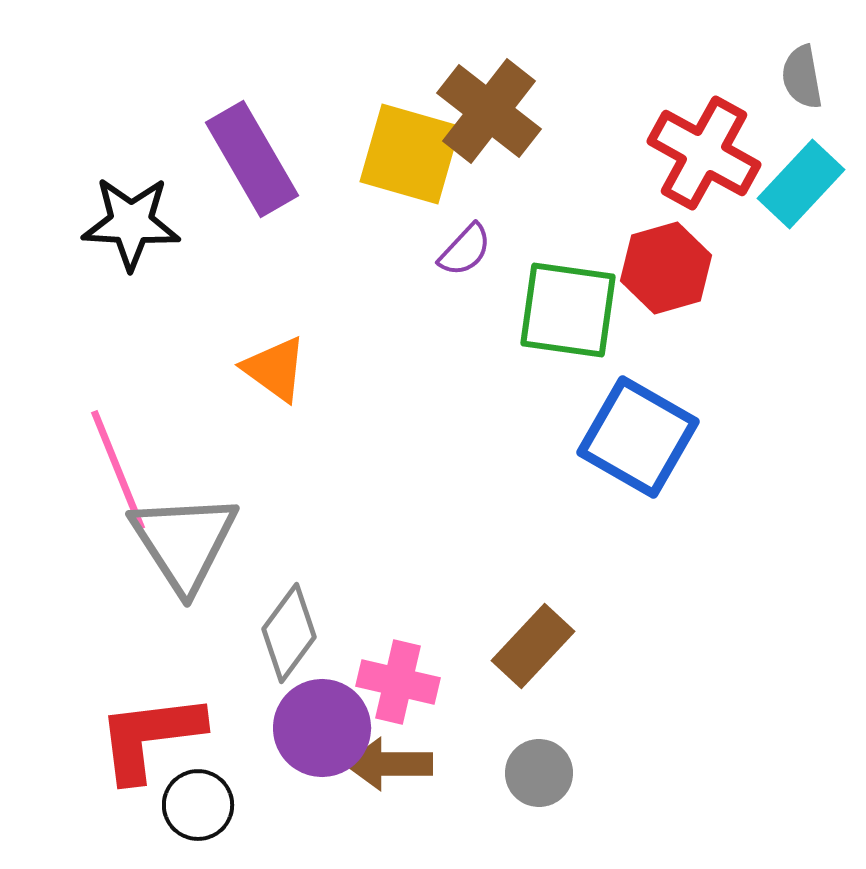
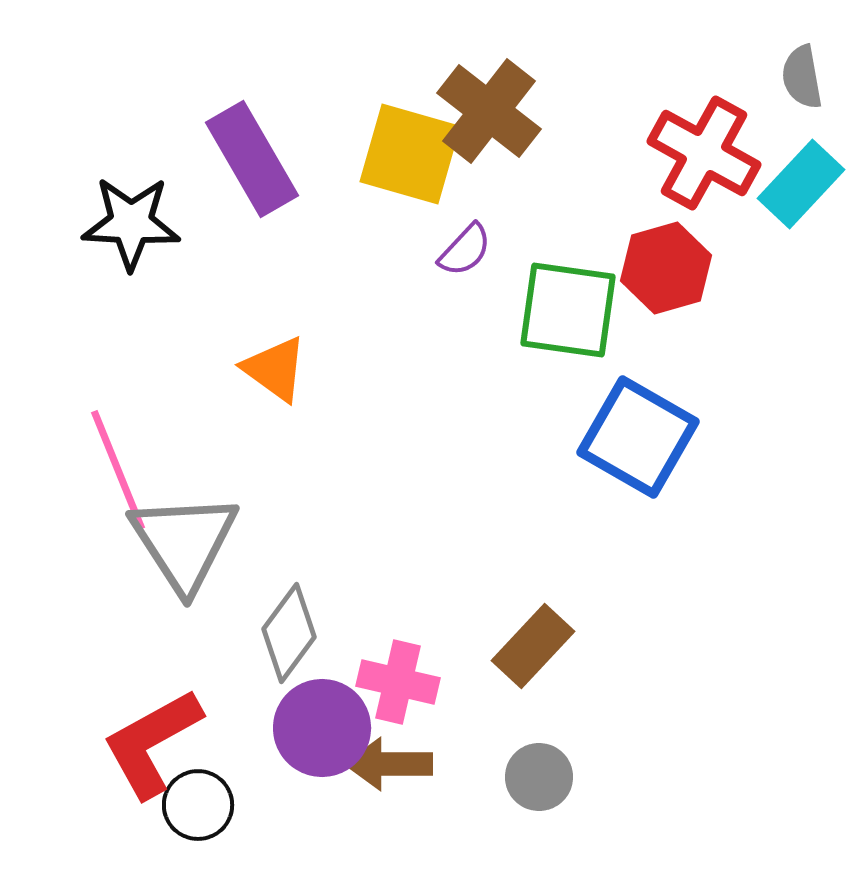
red L-shape: moved 2 px right, 6 px down; rotated 22 degrees counterclockwise
gray circle: moved 4 px down
